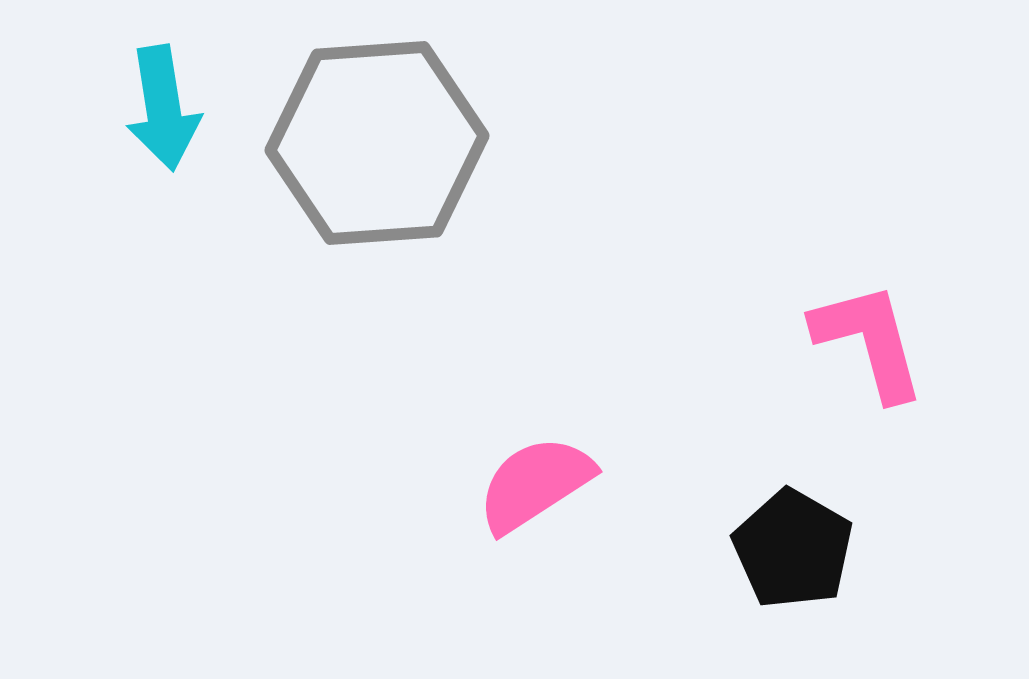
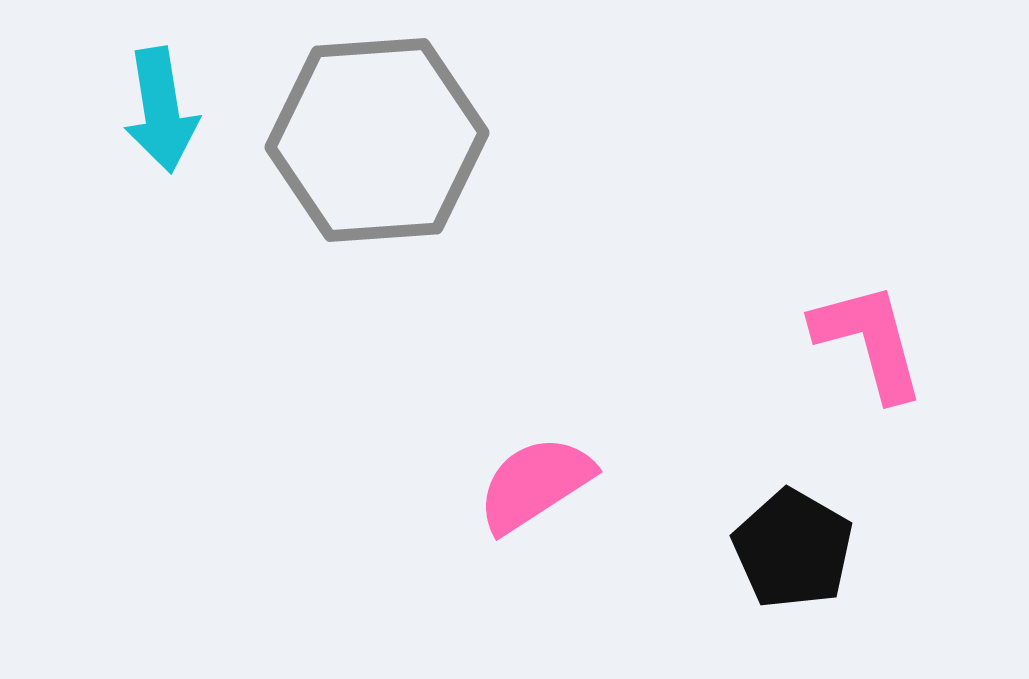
cyan arrow: moved 2 px left, 2 px down
gray hexagon: moved 3 px up
